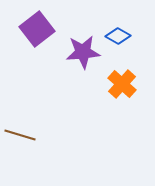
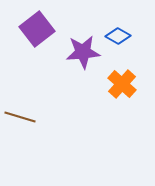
brown line: moved 18 px up
